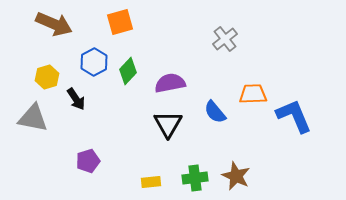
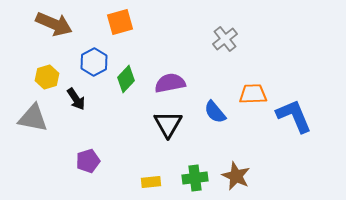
green diamond: moved 2 px left, 8 px down
